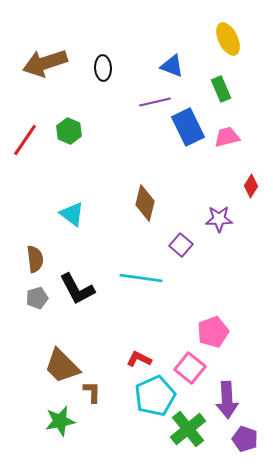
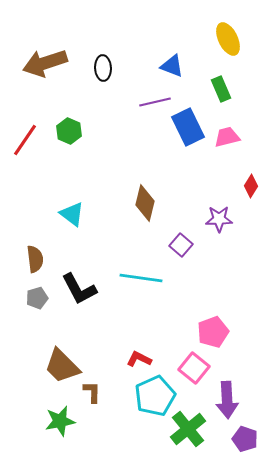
black L-shape: moved 2 px right
pink square: moved 4 px right
